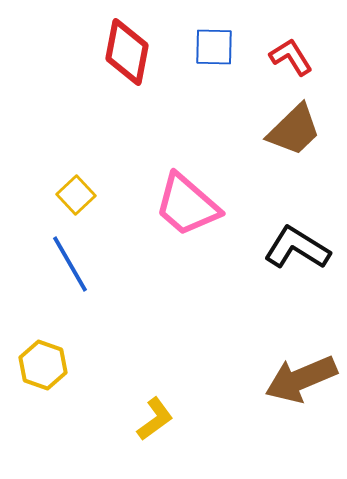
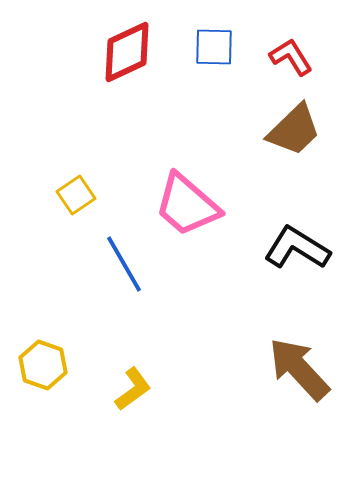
red diamond: rotated 54 degrees clockwise
yellow square: rotated 9 degrees clockwise
blue line: moved 54 px right
brown arrow: moved 2 px left, 10 px up; rotated 70 degrees clockwise
yellow L-shape: moved 22 px left, 30 px up
